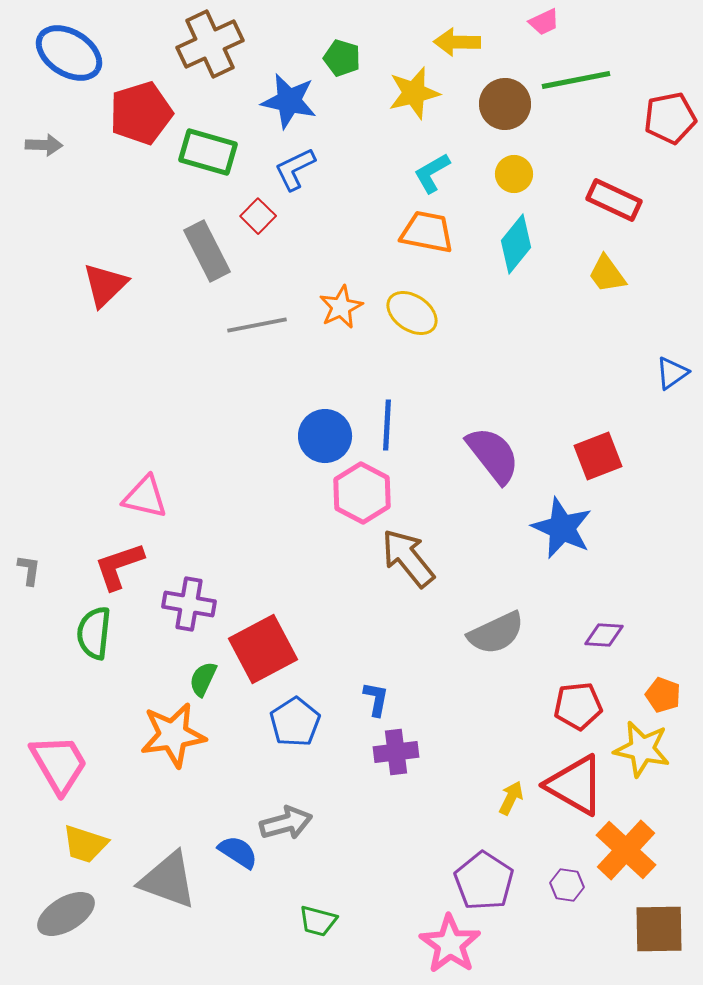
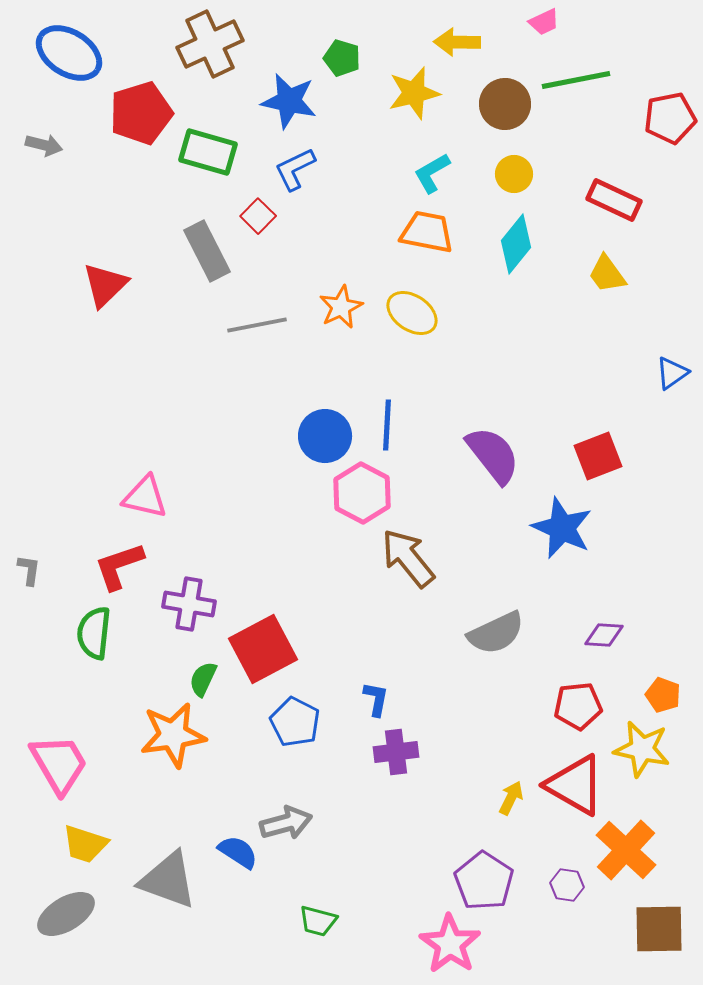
gray arrow at (44, 145): rotated 12 degrees clockwise
blue pentagon at (295, 722): rotated 12 degrees counterclockwise
